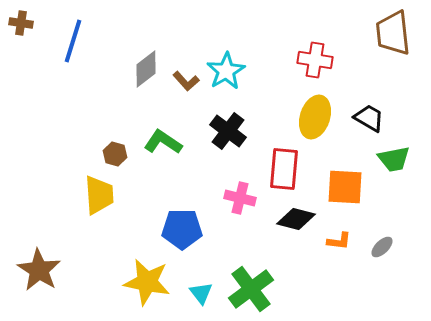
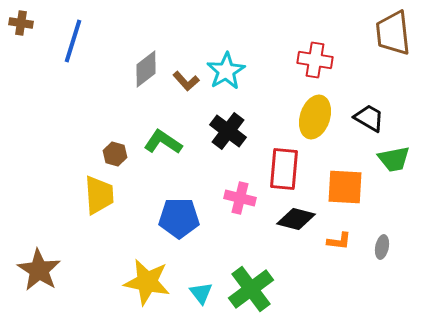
blue pentagon: moved 3 px left, 11 px up
gray ellipse: rotated 35 degrees counterclockwise
